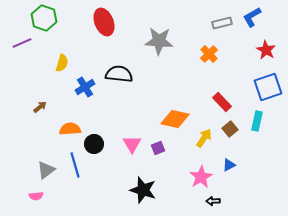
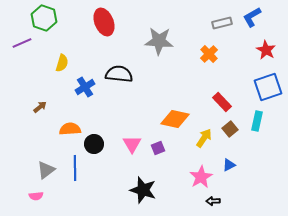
blue line: moved 3 px down; rotated 15 degrees clockwise
